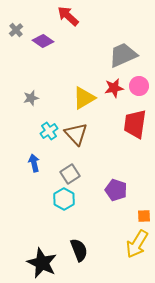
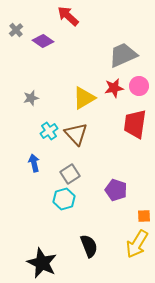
cyan hexagon: rotated 15 degrees clockwise
black semicircle: moved 10 px right, 4 px up
